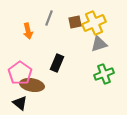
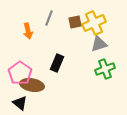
green cross: moved 1 px right, 5 px up
